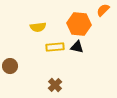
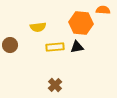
orange semicircle: rotated 48 degrees clockwise
orange hexagon: moved 2 px right, 1 px up
black triangle: rotated 24 degrees counterclockwise
brown circle: moved 21 px up
